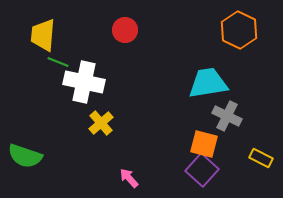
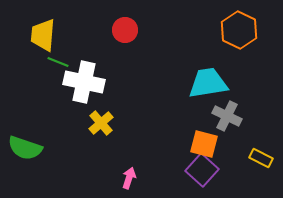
green semicircle: moved 8 px up
pink arrow: rotated 60 degrees clockwise
